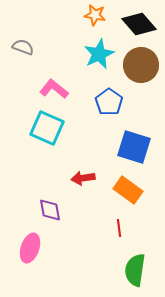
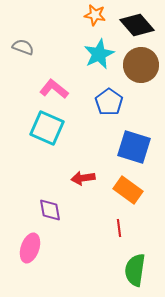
black diamond: moved 2 px left, 1 px down
